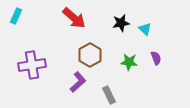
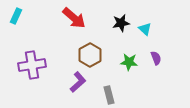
gray rectangle: rotated 12 degrees clockwise
